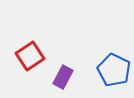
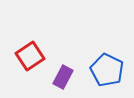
blue pentagon: moved 7 px left
